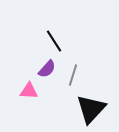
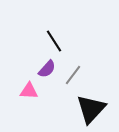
gray line: rotated 20 degrees clockwise
